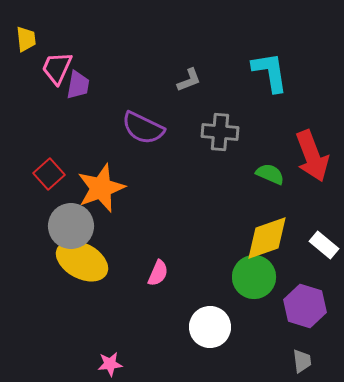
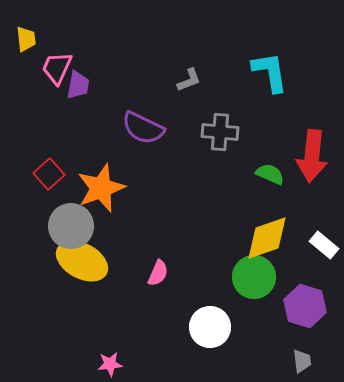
red arrow: rotated 27 degrees clockwise
